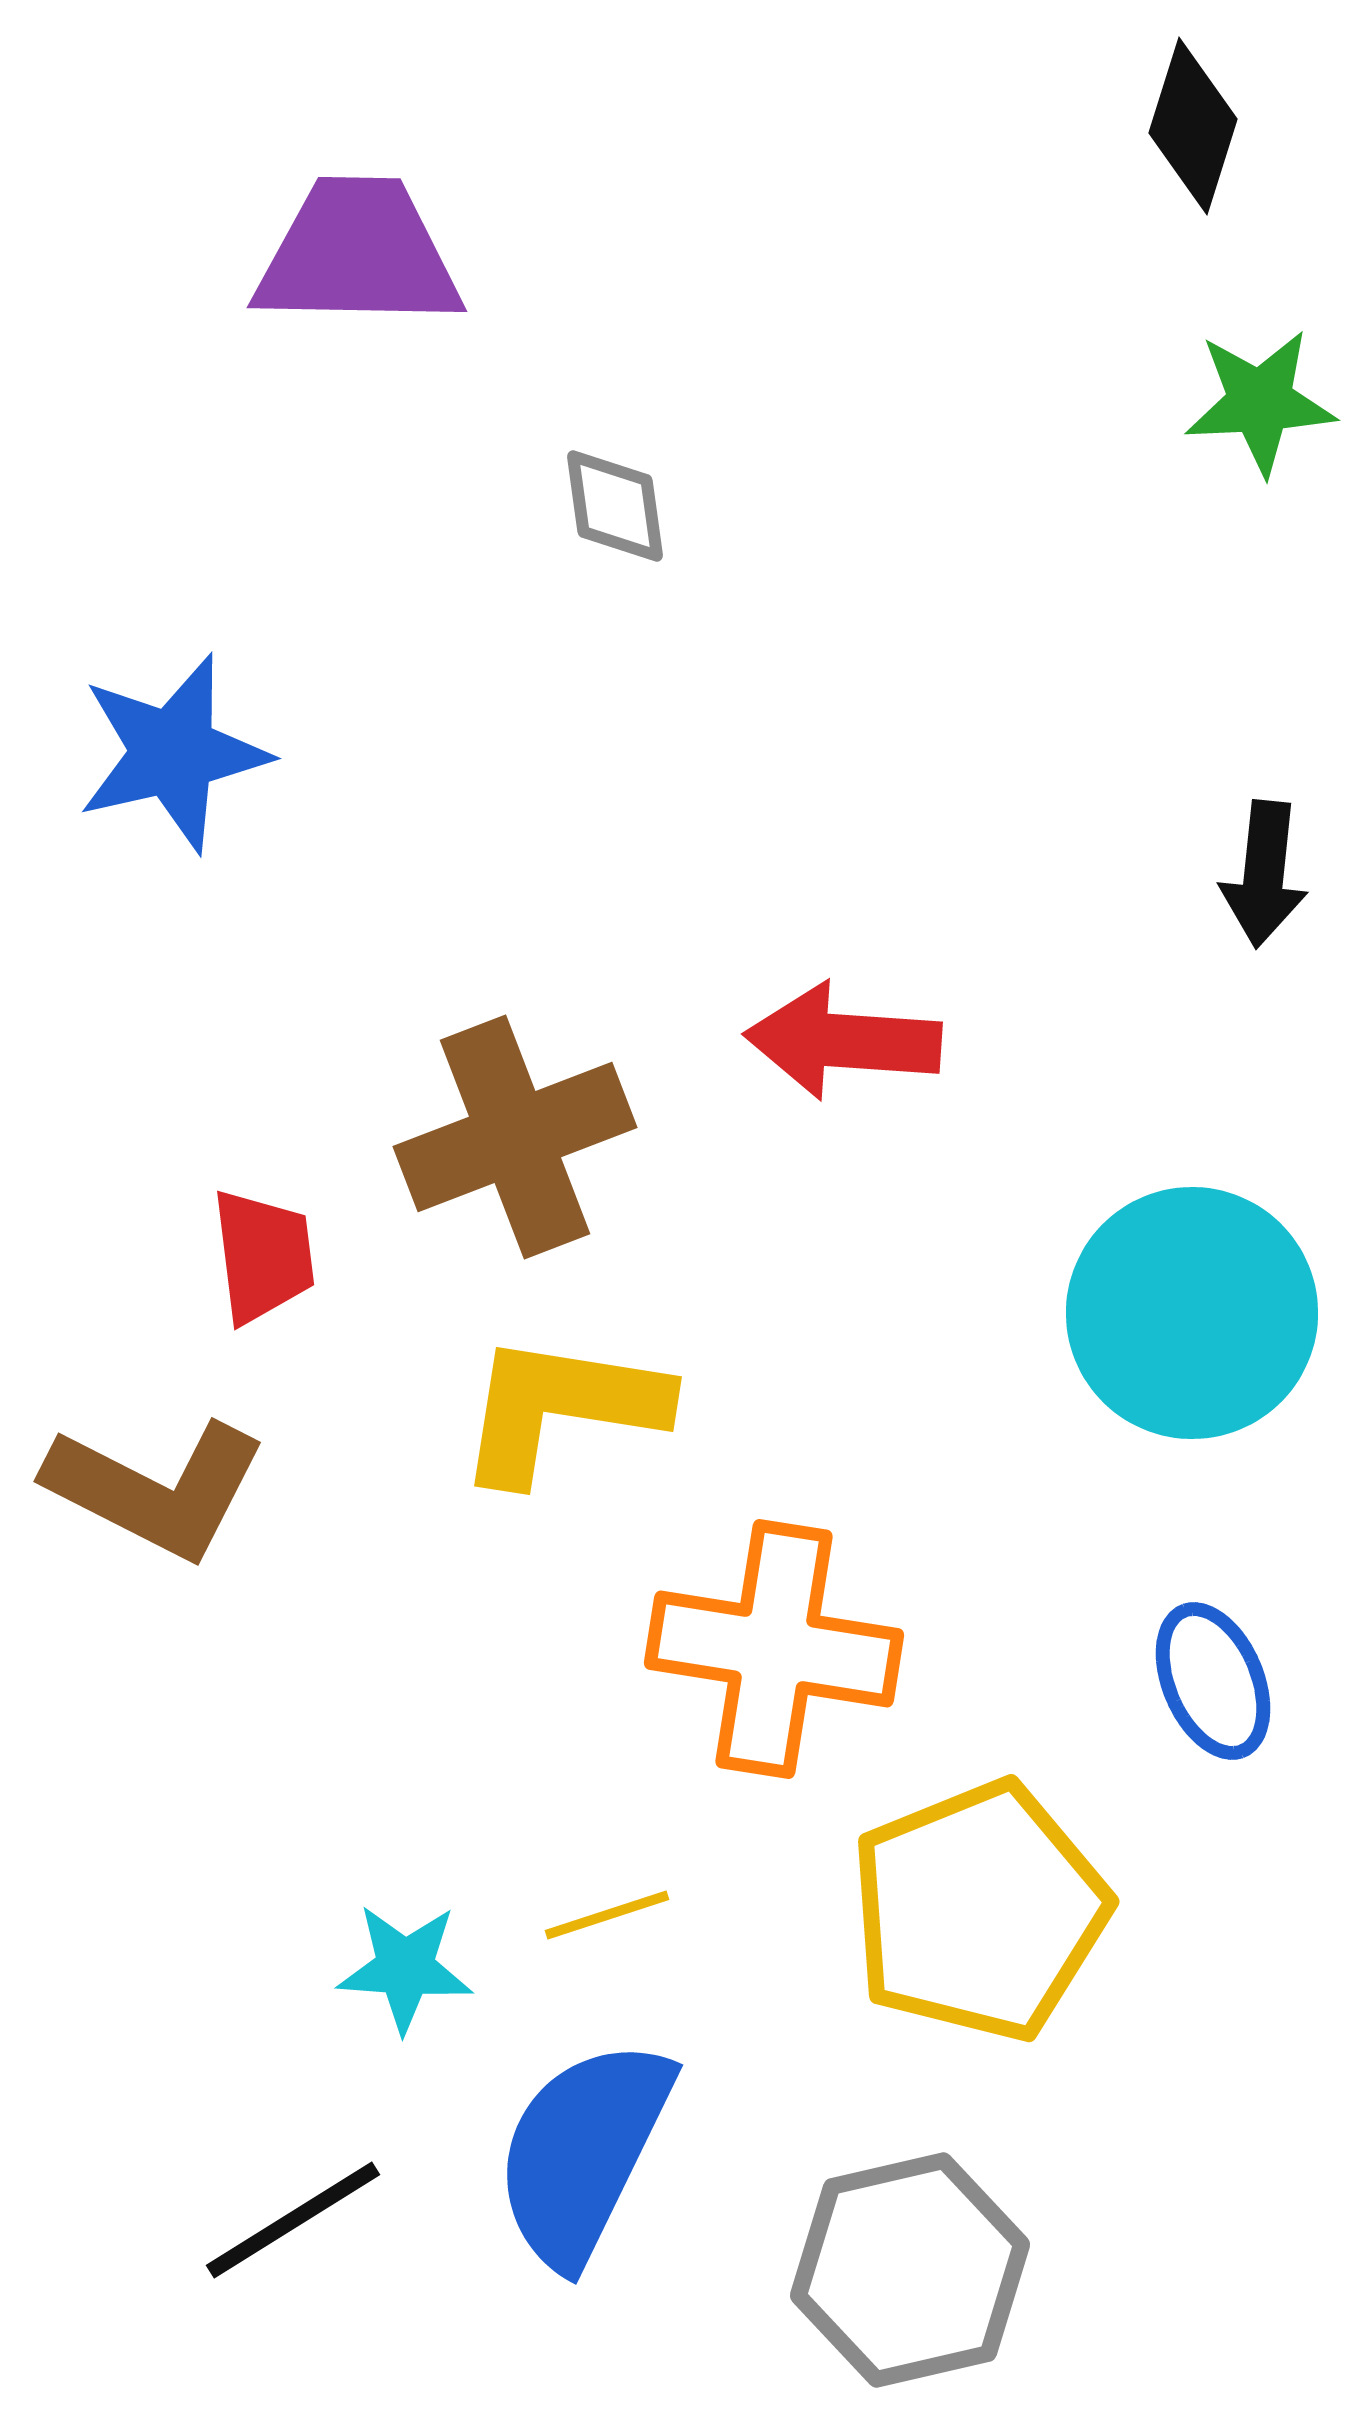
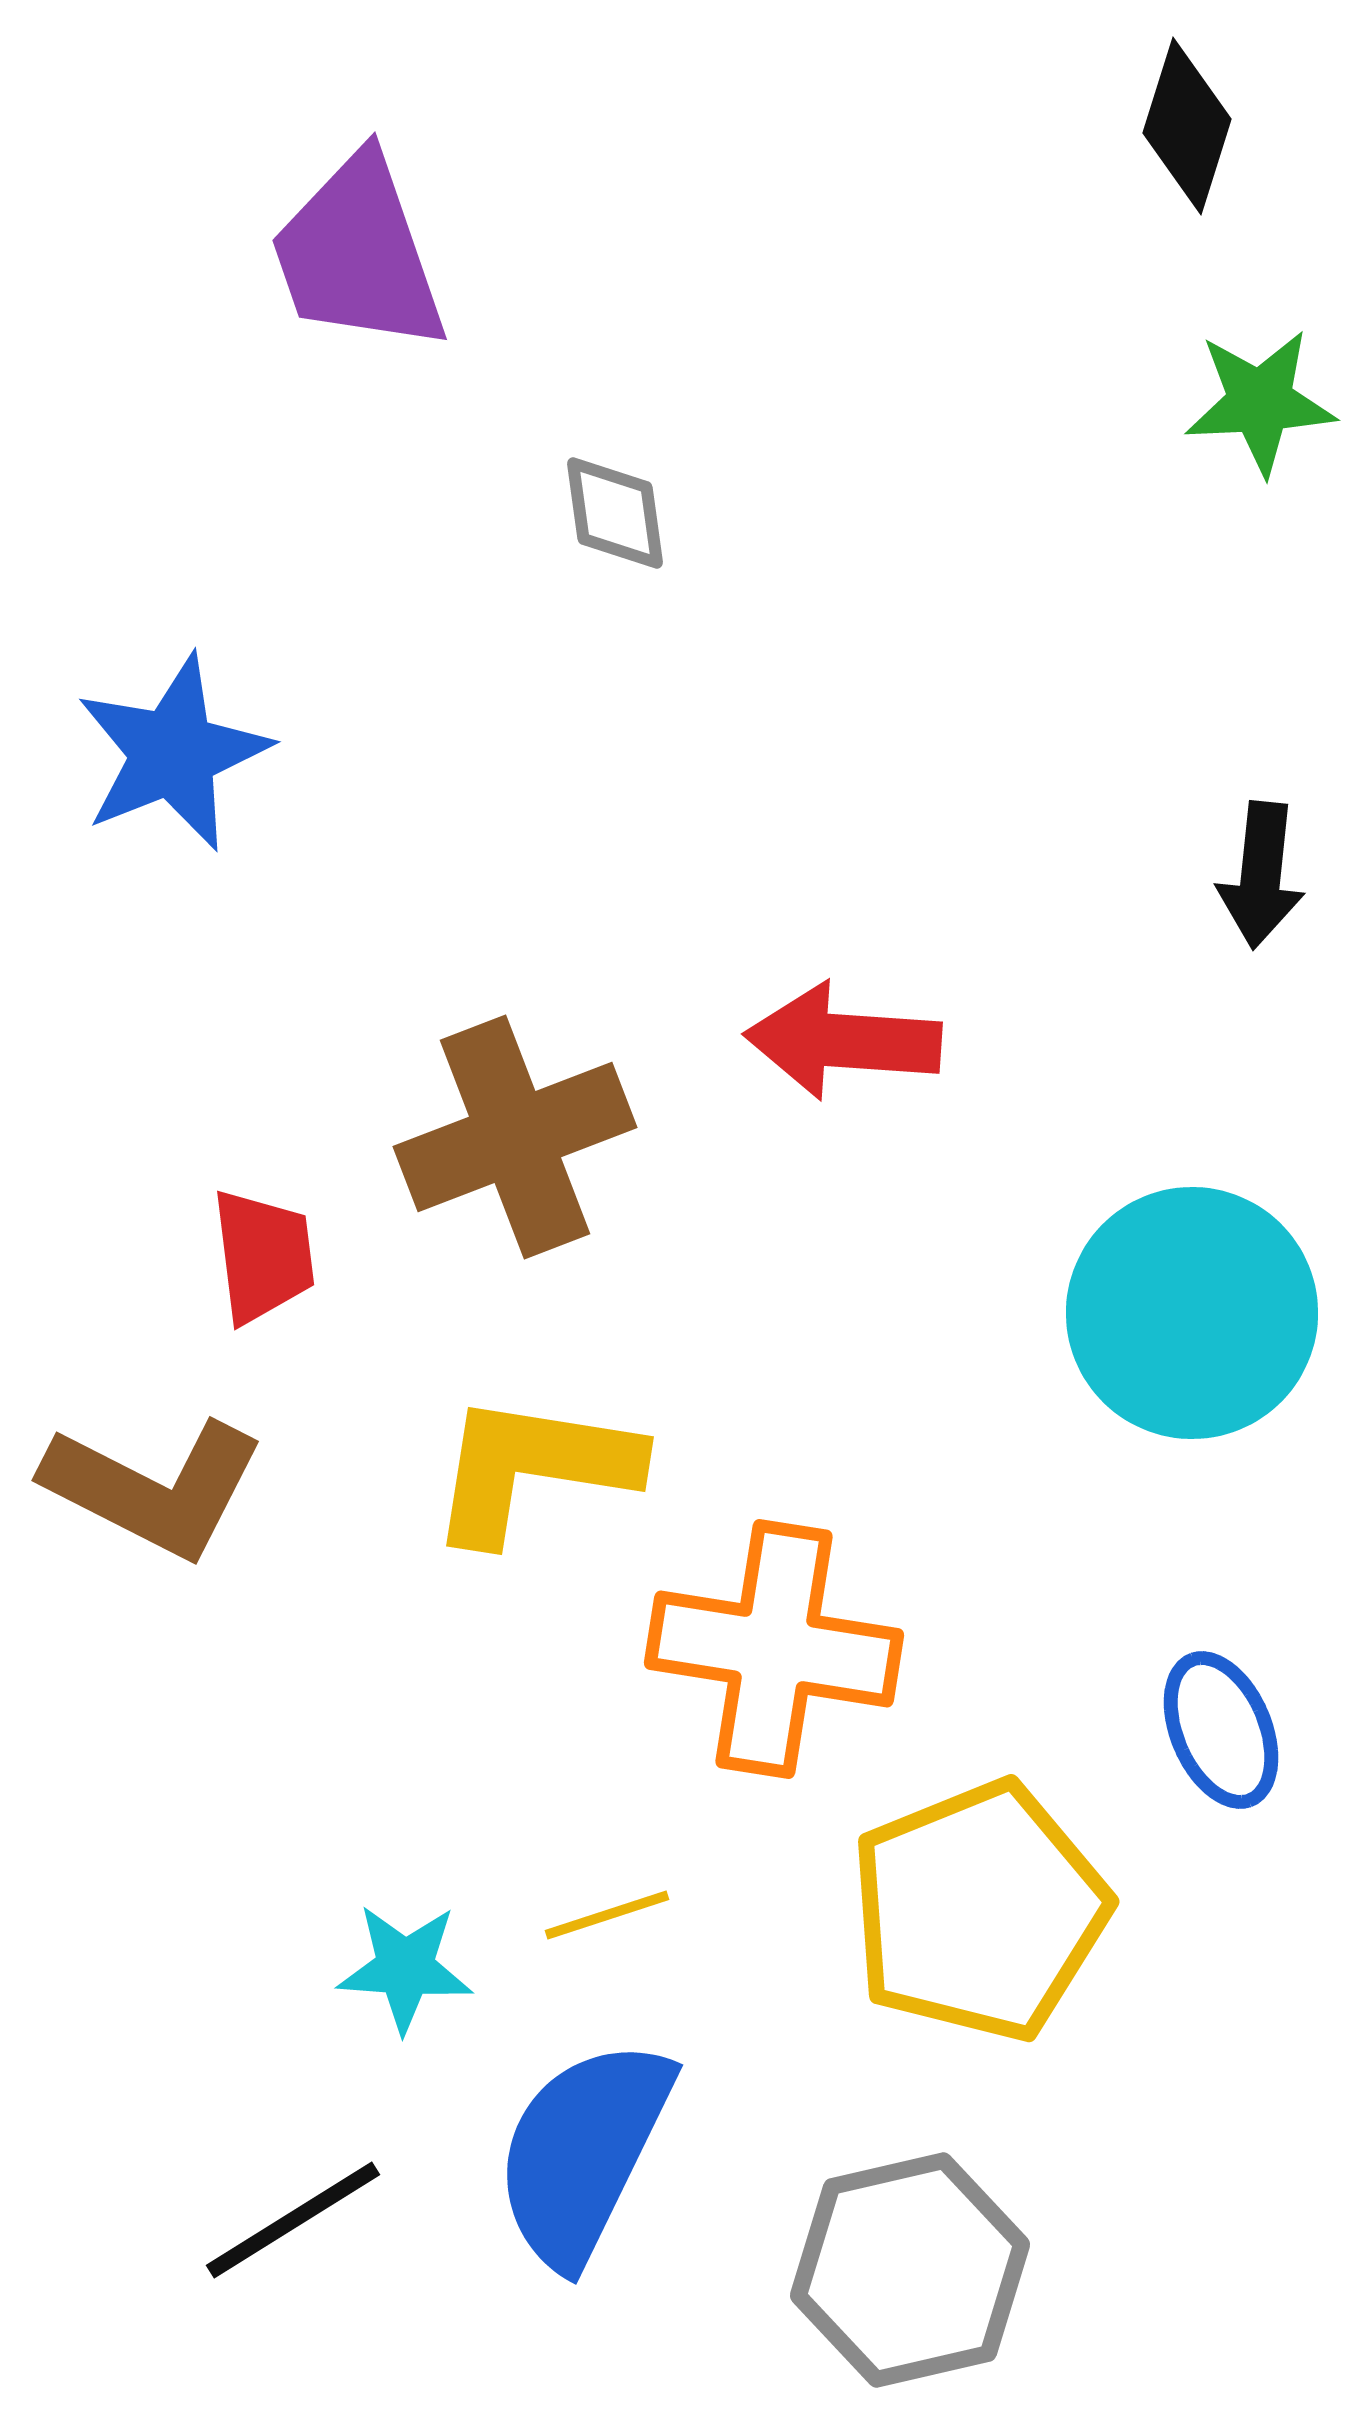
black diamond: moved 6 px left
purple trapezoid: rotated 110 degrees counterclockwise
gray diamond: moved 7 px down
blue star: rotated 9 degrees counterclockwise
black arrow: moved 3 px left, 1 px down
yellow L-shape: moved 28 px left, 60 px down
brown L-shape: moved 2 px left, 1 px up
blue ellipse: moved 8 px right, 49 px down
